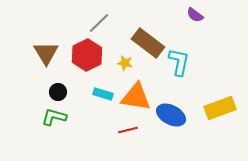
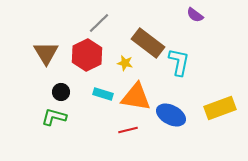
black circle: moved 3 px right
